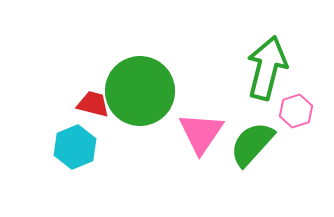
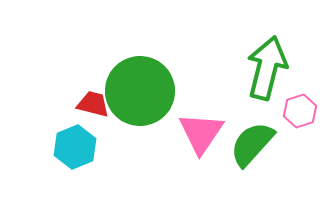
pink hexagon: moved 4 px right
